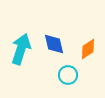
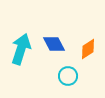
blue diamond: rotated 15 degrees counterclockwise
cyan circle: moved 1 px down
